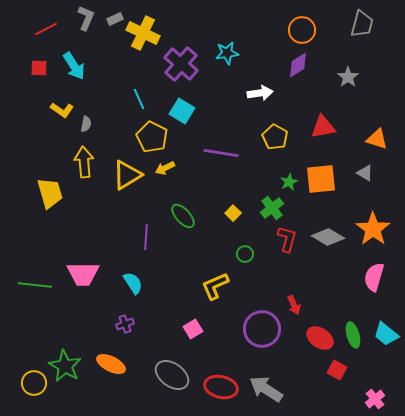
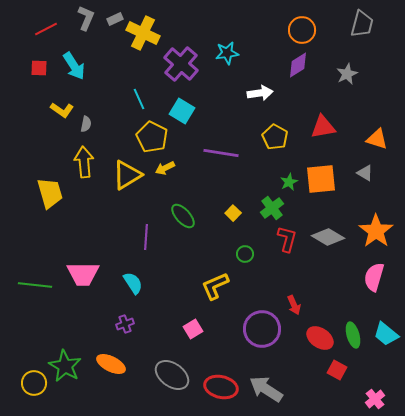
gray star at (348, 77): moved 1 px left, 3 px up; rotated 10 degrees clockwise
orange star at (373, 229): moved 3 px right, 2 px down
